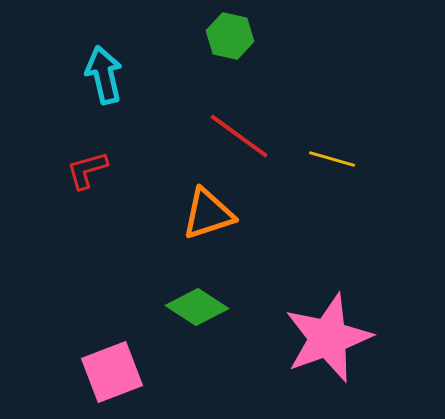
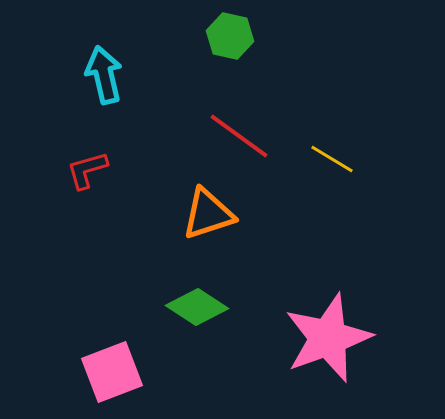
yellow line: rotated 15 degrees clockwise
